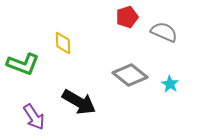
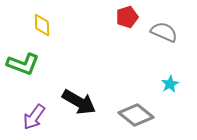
yellow diamond: moved 21 px left, 18 px up
gray diamond: moved 6 px right, 40 px down
cyan star: rotated 12 degrees clockwise
purple arrow: rotated 68 degrees clockwise
